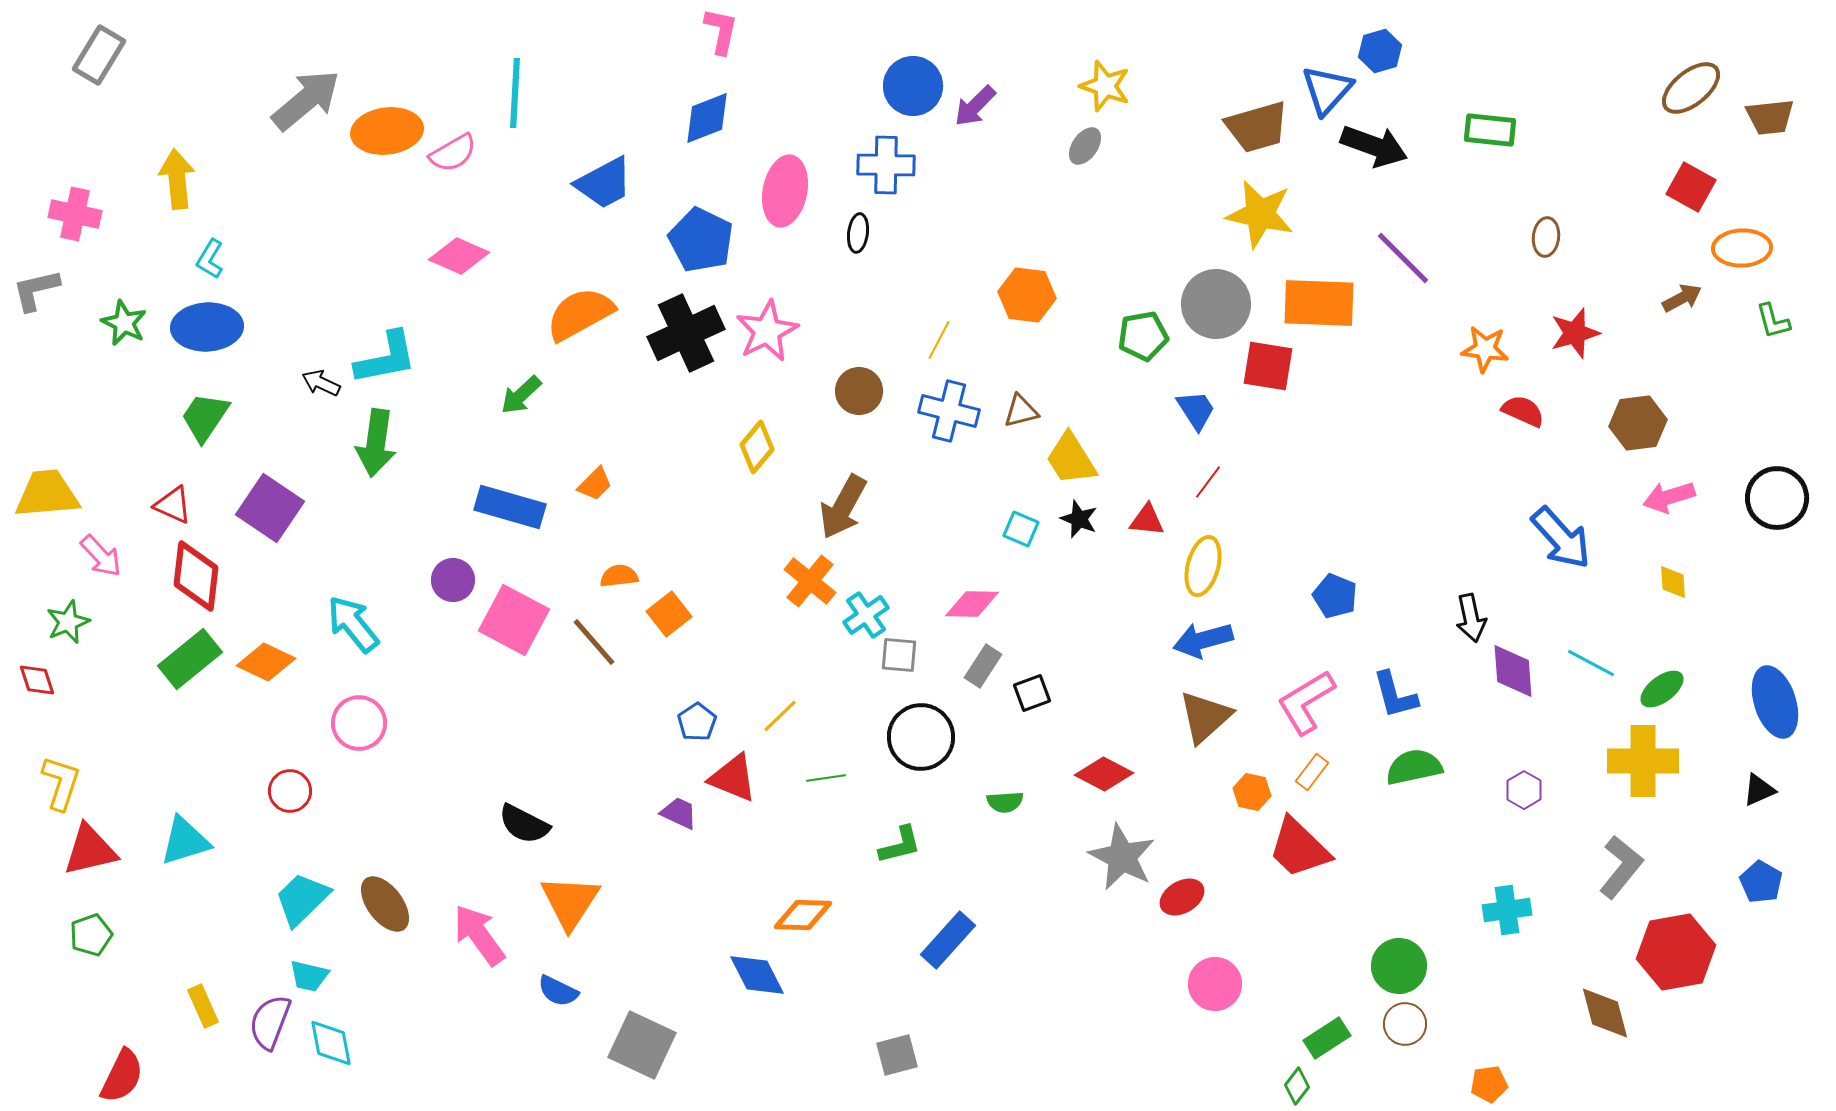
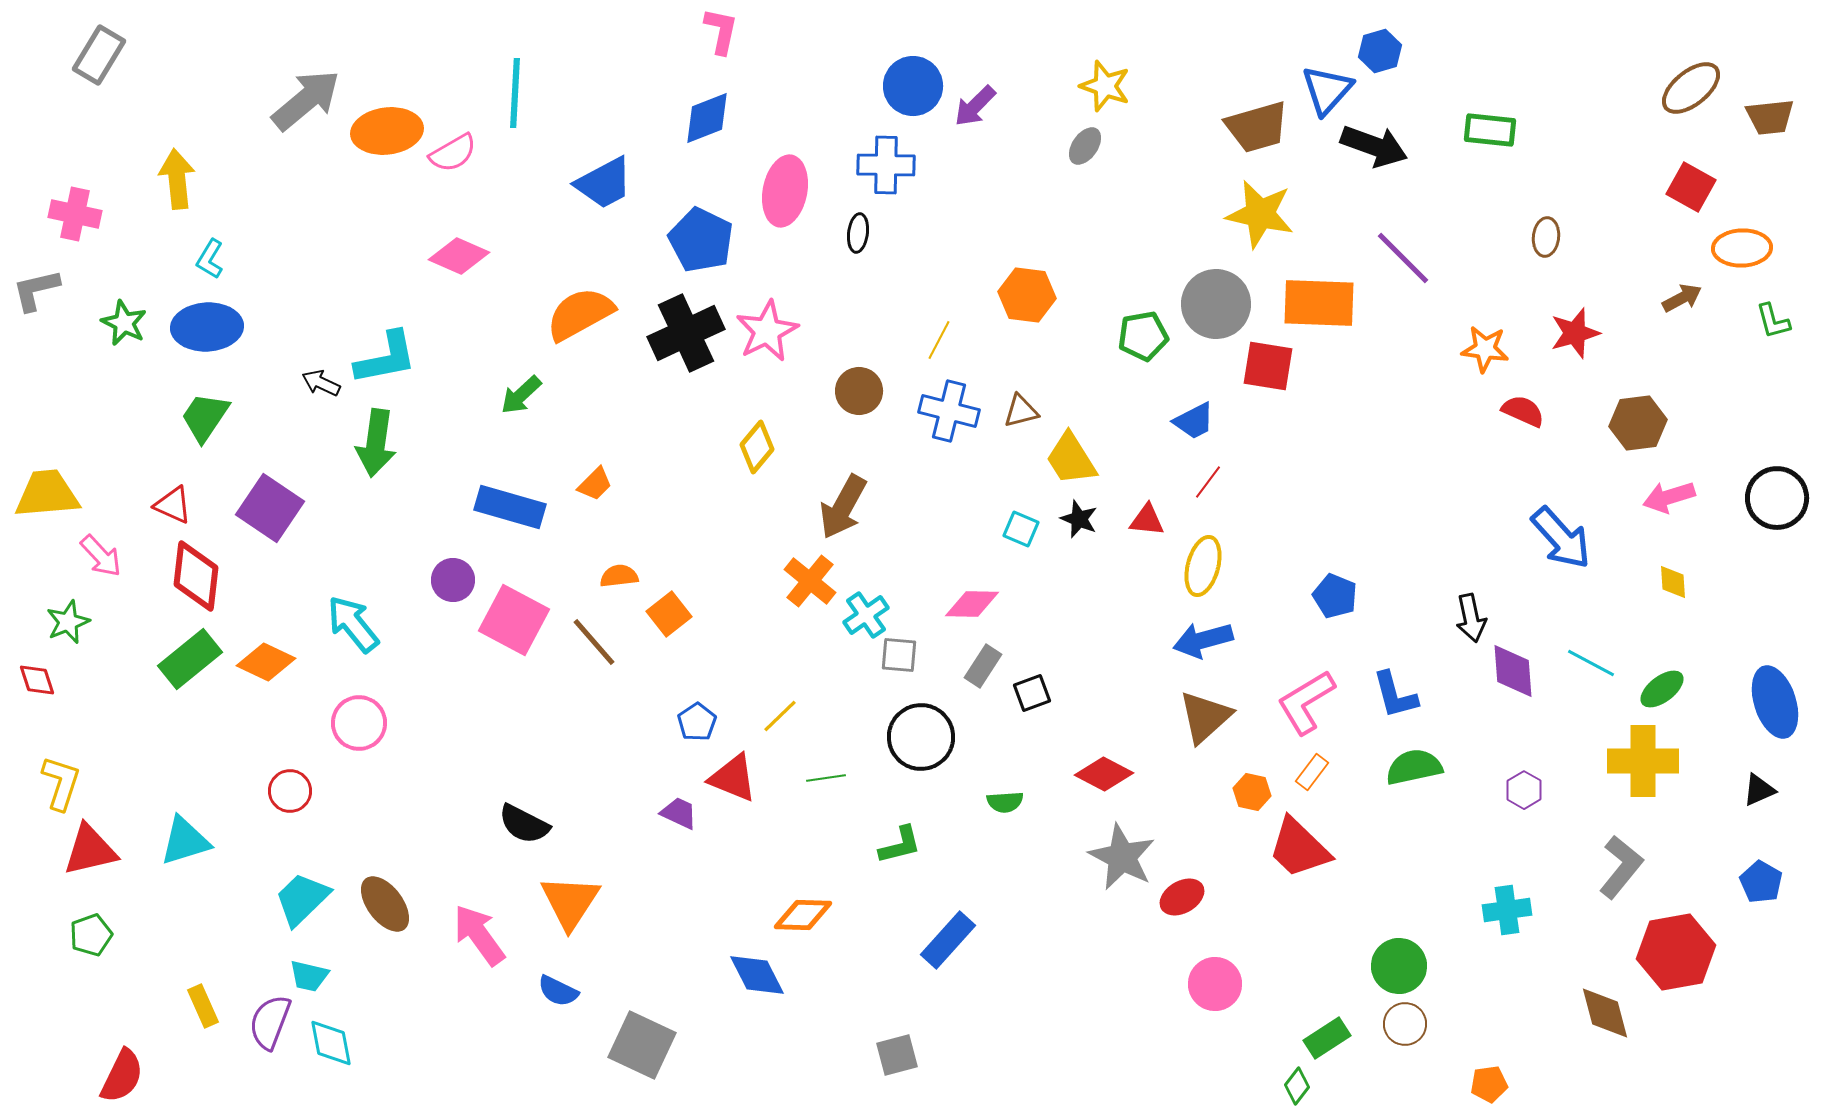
blue trapezoid at (1196, 410): moved 2 px left, 11 px down; rotated 96 degrees clockwise
